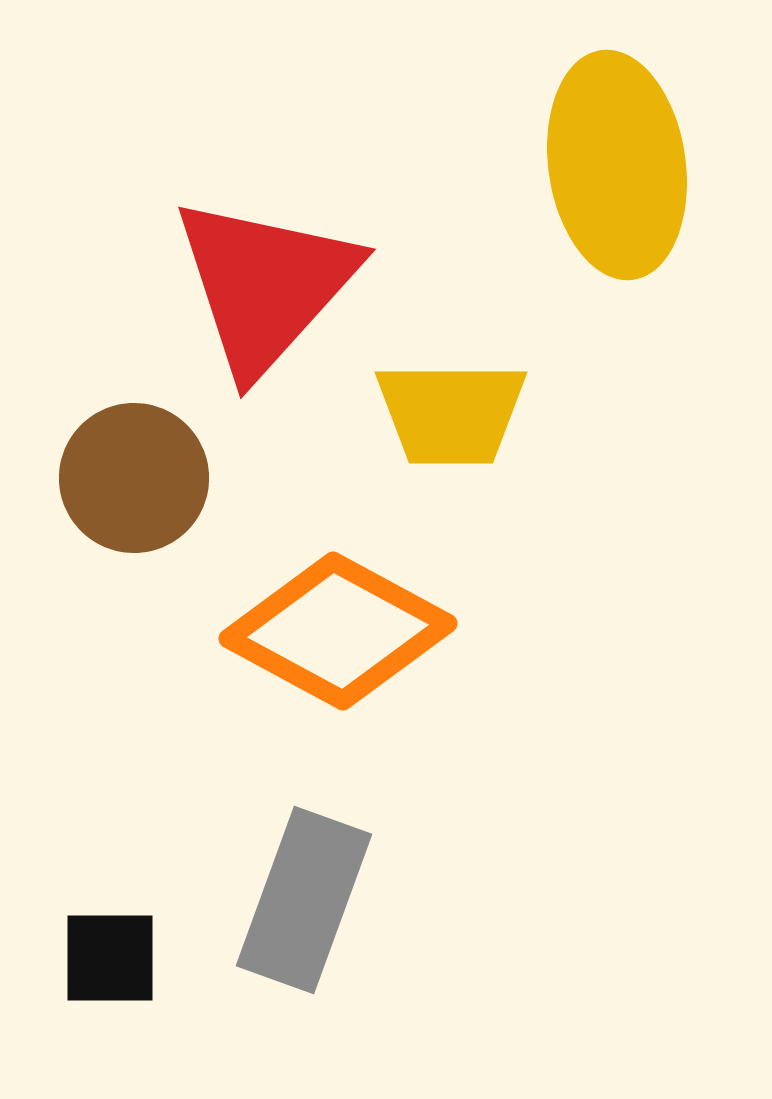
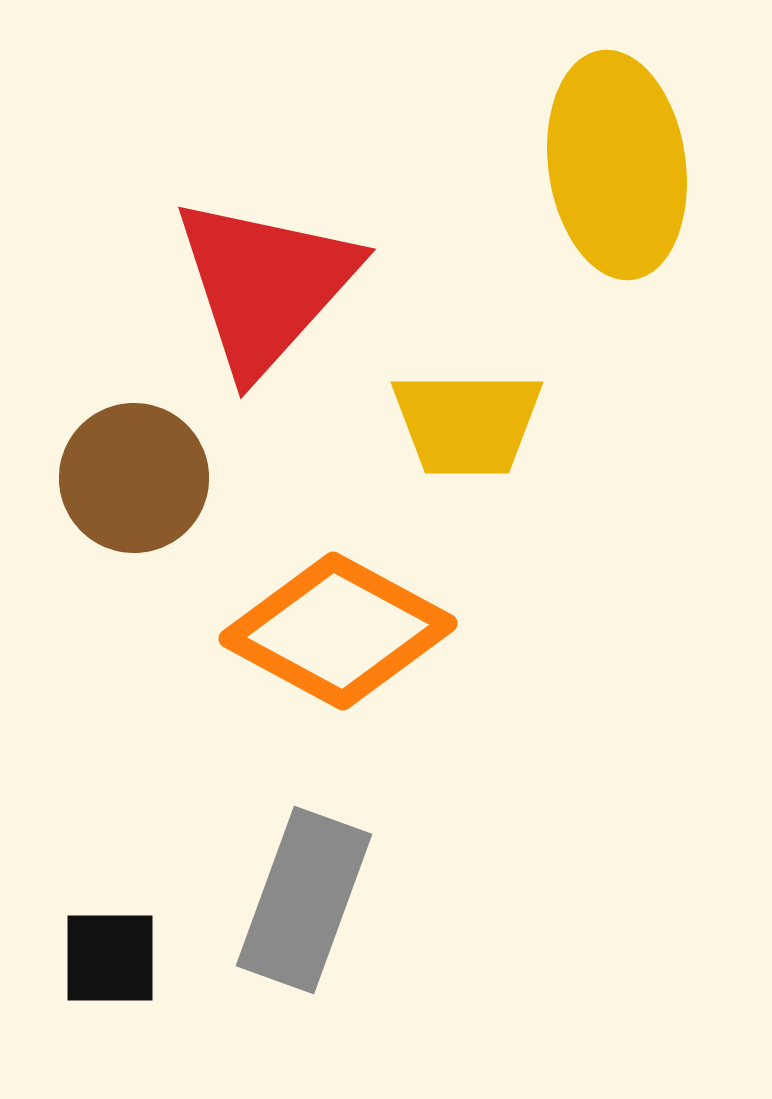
yellow trapezoid: moved 16 px right, 10 px down
